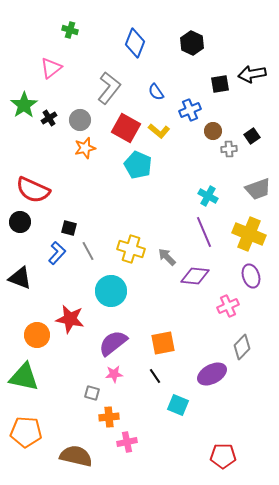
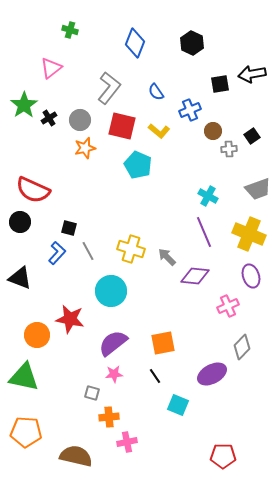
red square at (126, 128): moved 4 px left, 2 px up; rotated 16 degrees counterclockwise
